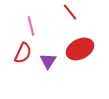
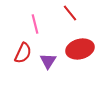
red line: moved 1 px down
pink line: moved 4 px right, 2 px up
red ellipse: rotated 12 degrees clockwise
